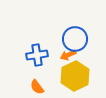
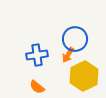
orange arrow: rotated 35 degrees counterclockwise
yellow hexagon: moved 9 px right
orange semicircle: rotated 14 degrees counterclockwise
